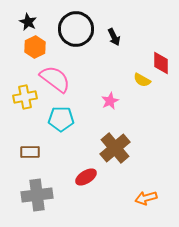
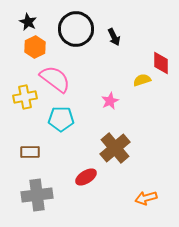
yellow semicircle: rotated 132 degrees clockwise
